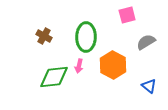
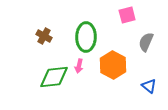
gray semicircle: rotated 36 degrees counterclockwise
